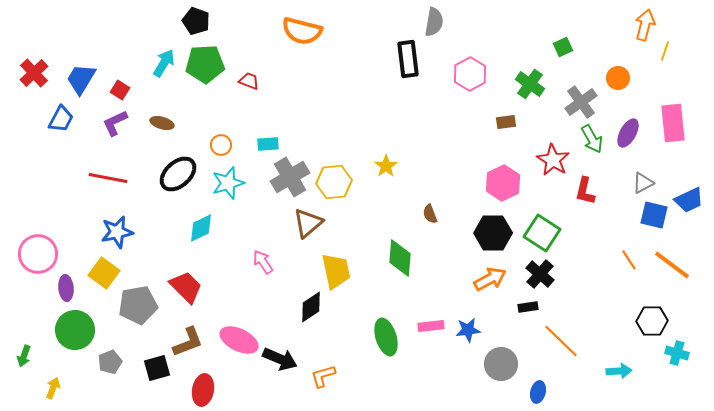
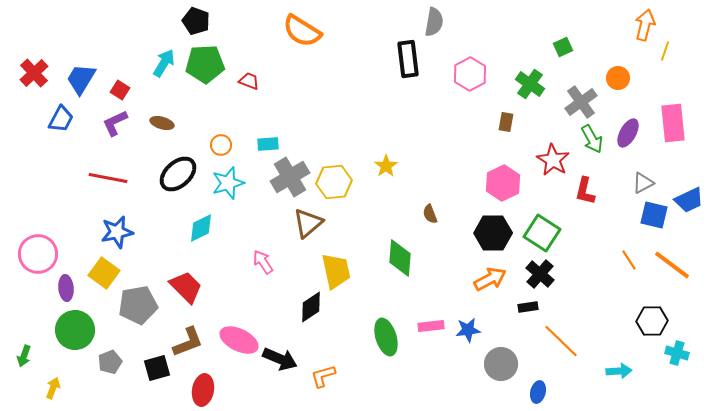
orange semicircle at (302, 31): rotated 18 degrees clockwise
brown rectangle at (506, 122): rotated 72 degrees counterclockwise
